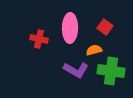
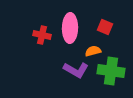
red square: rotated 14 degrees counterclockwise
red cross: moved 3 px right, 4 px up
orange semicircle: moved 1 px left, 1 px down
